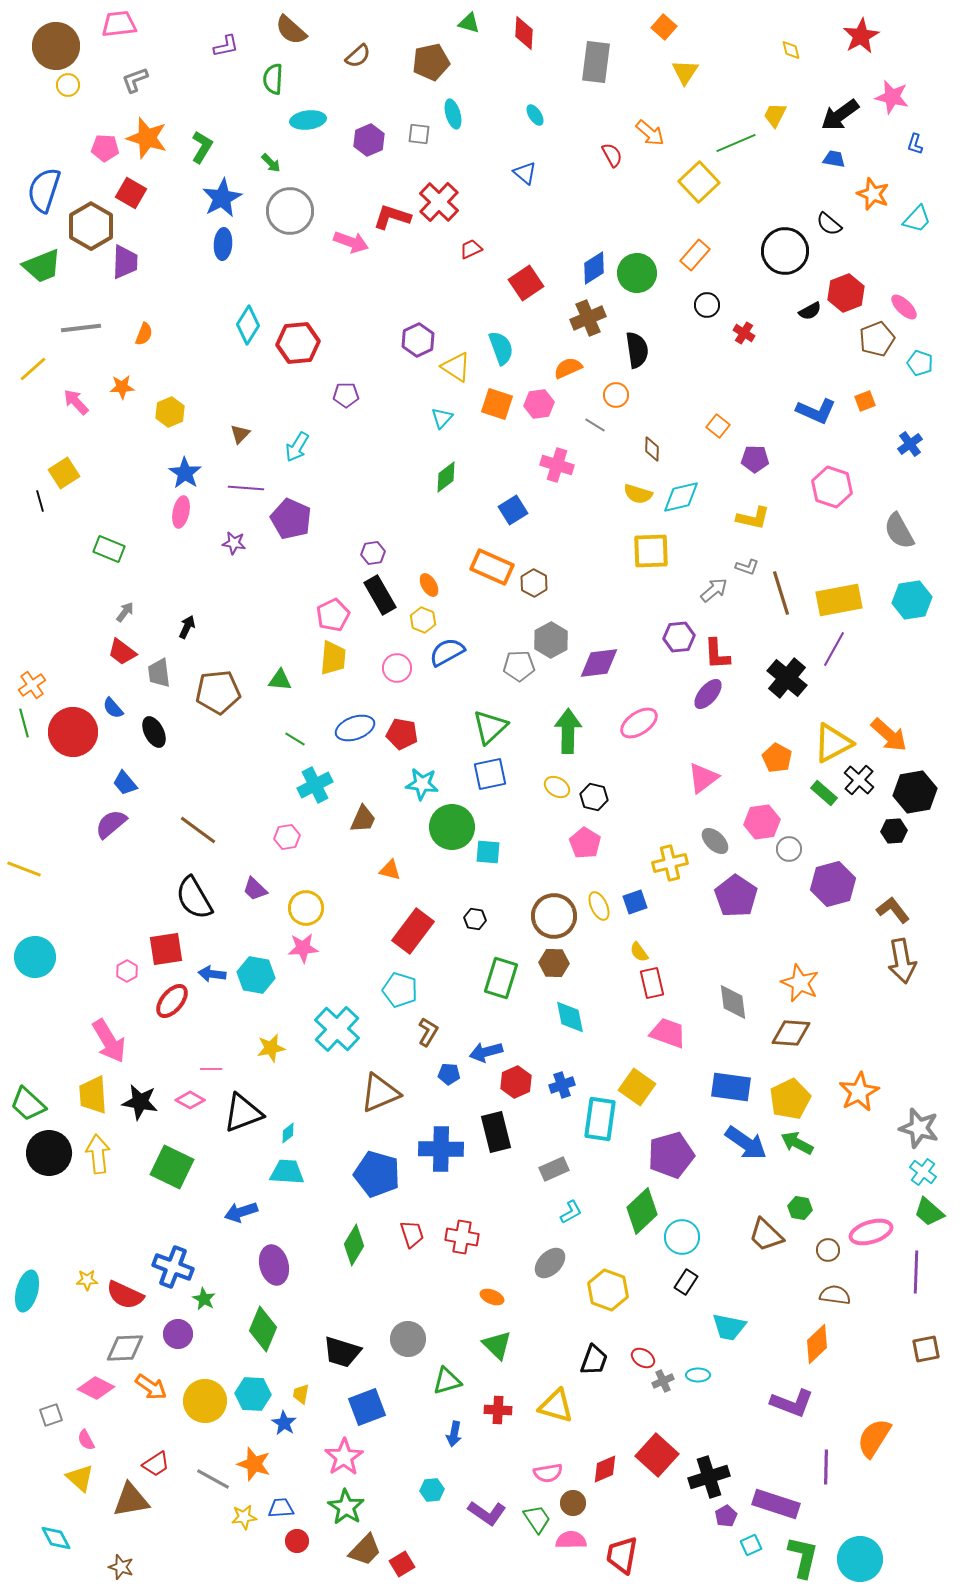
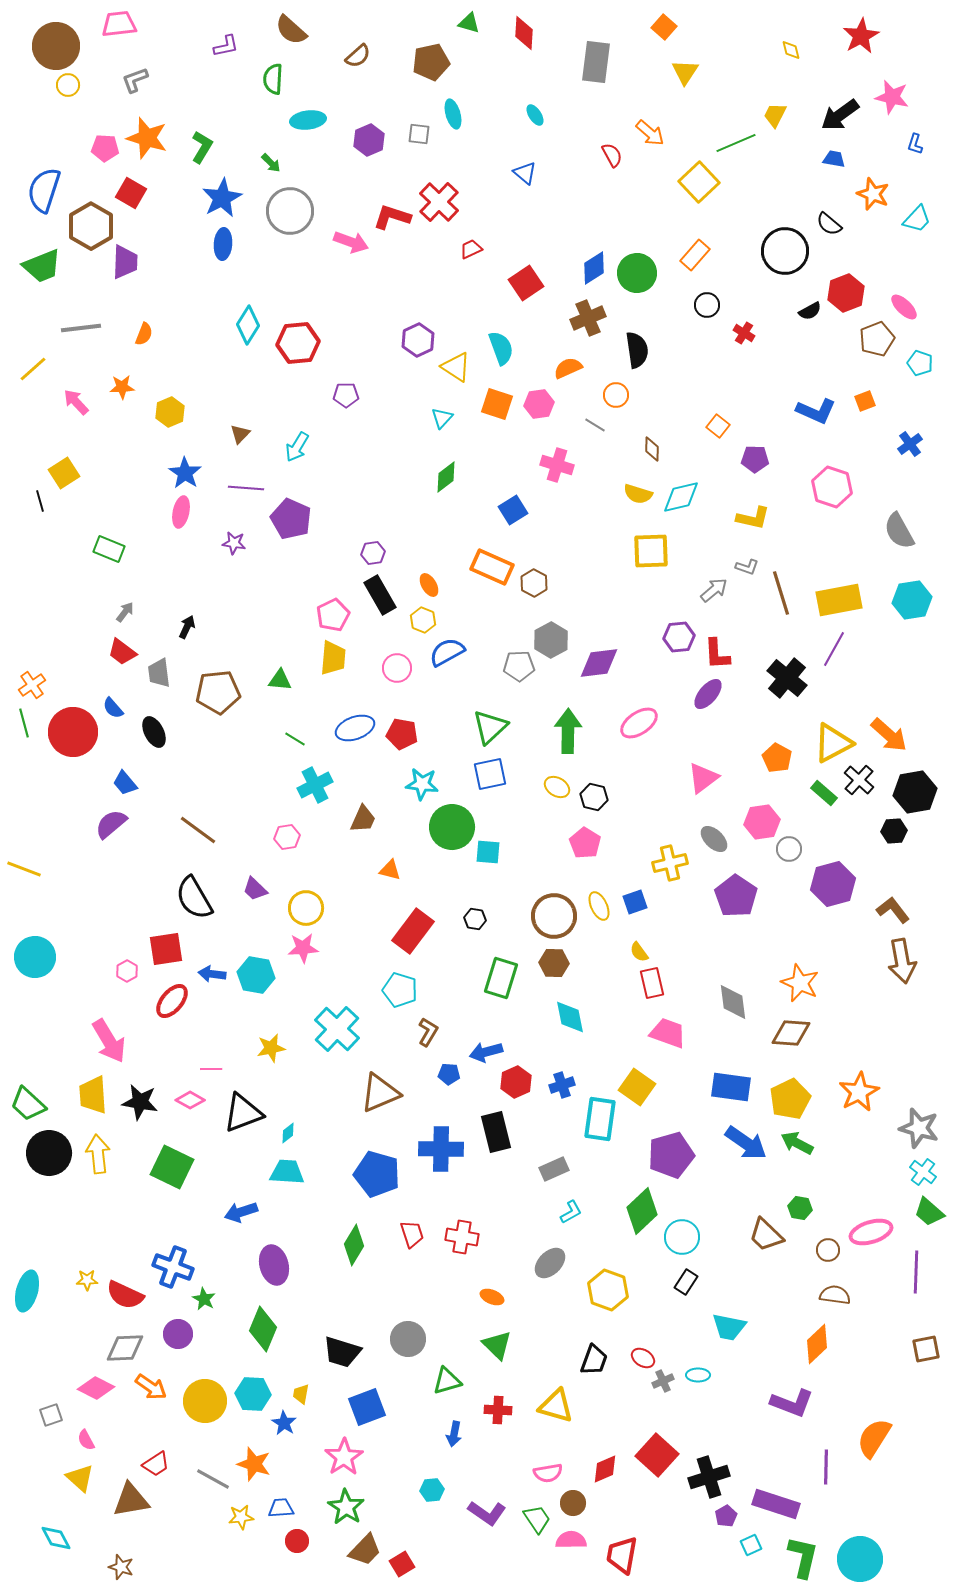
gray ellipse at (715, 841): moved 1 px left, 2 px up
yellow star at (244, 1517): moved 3 px left
